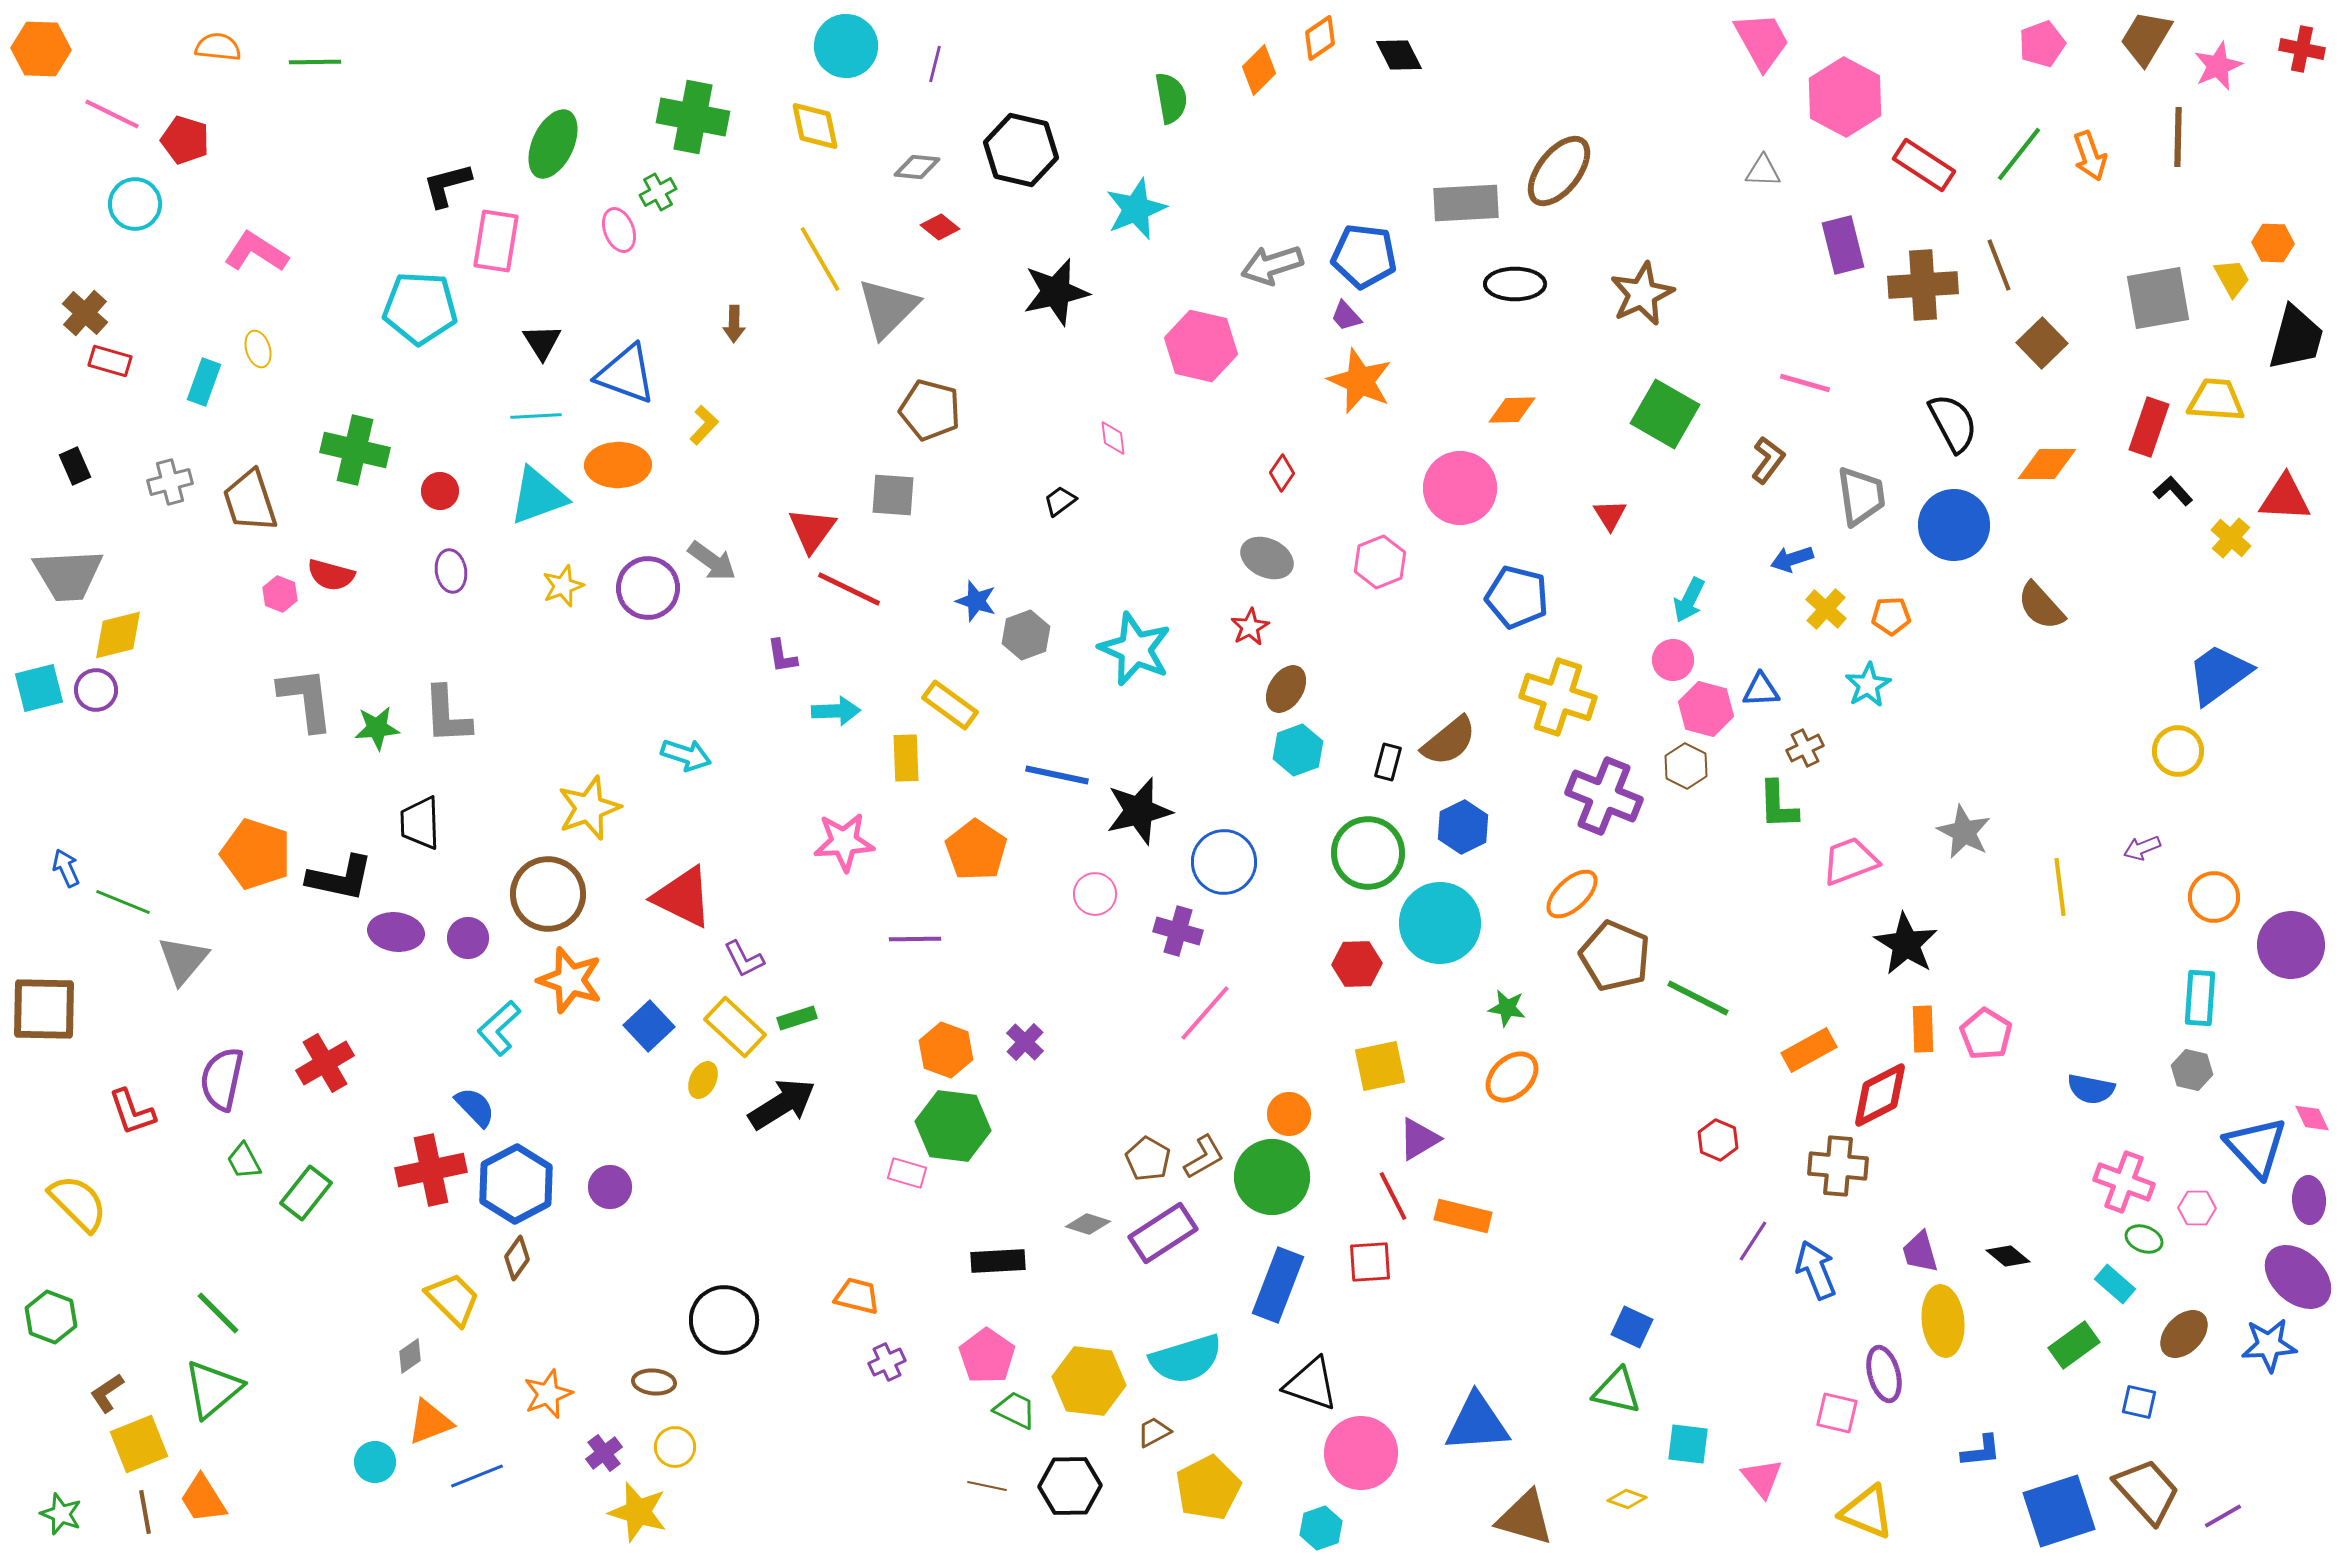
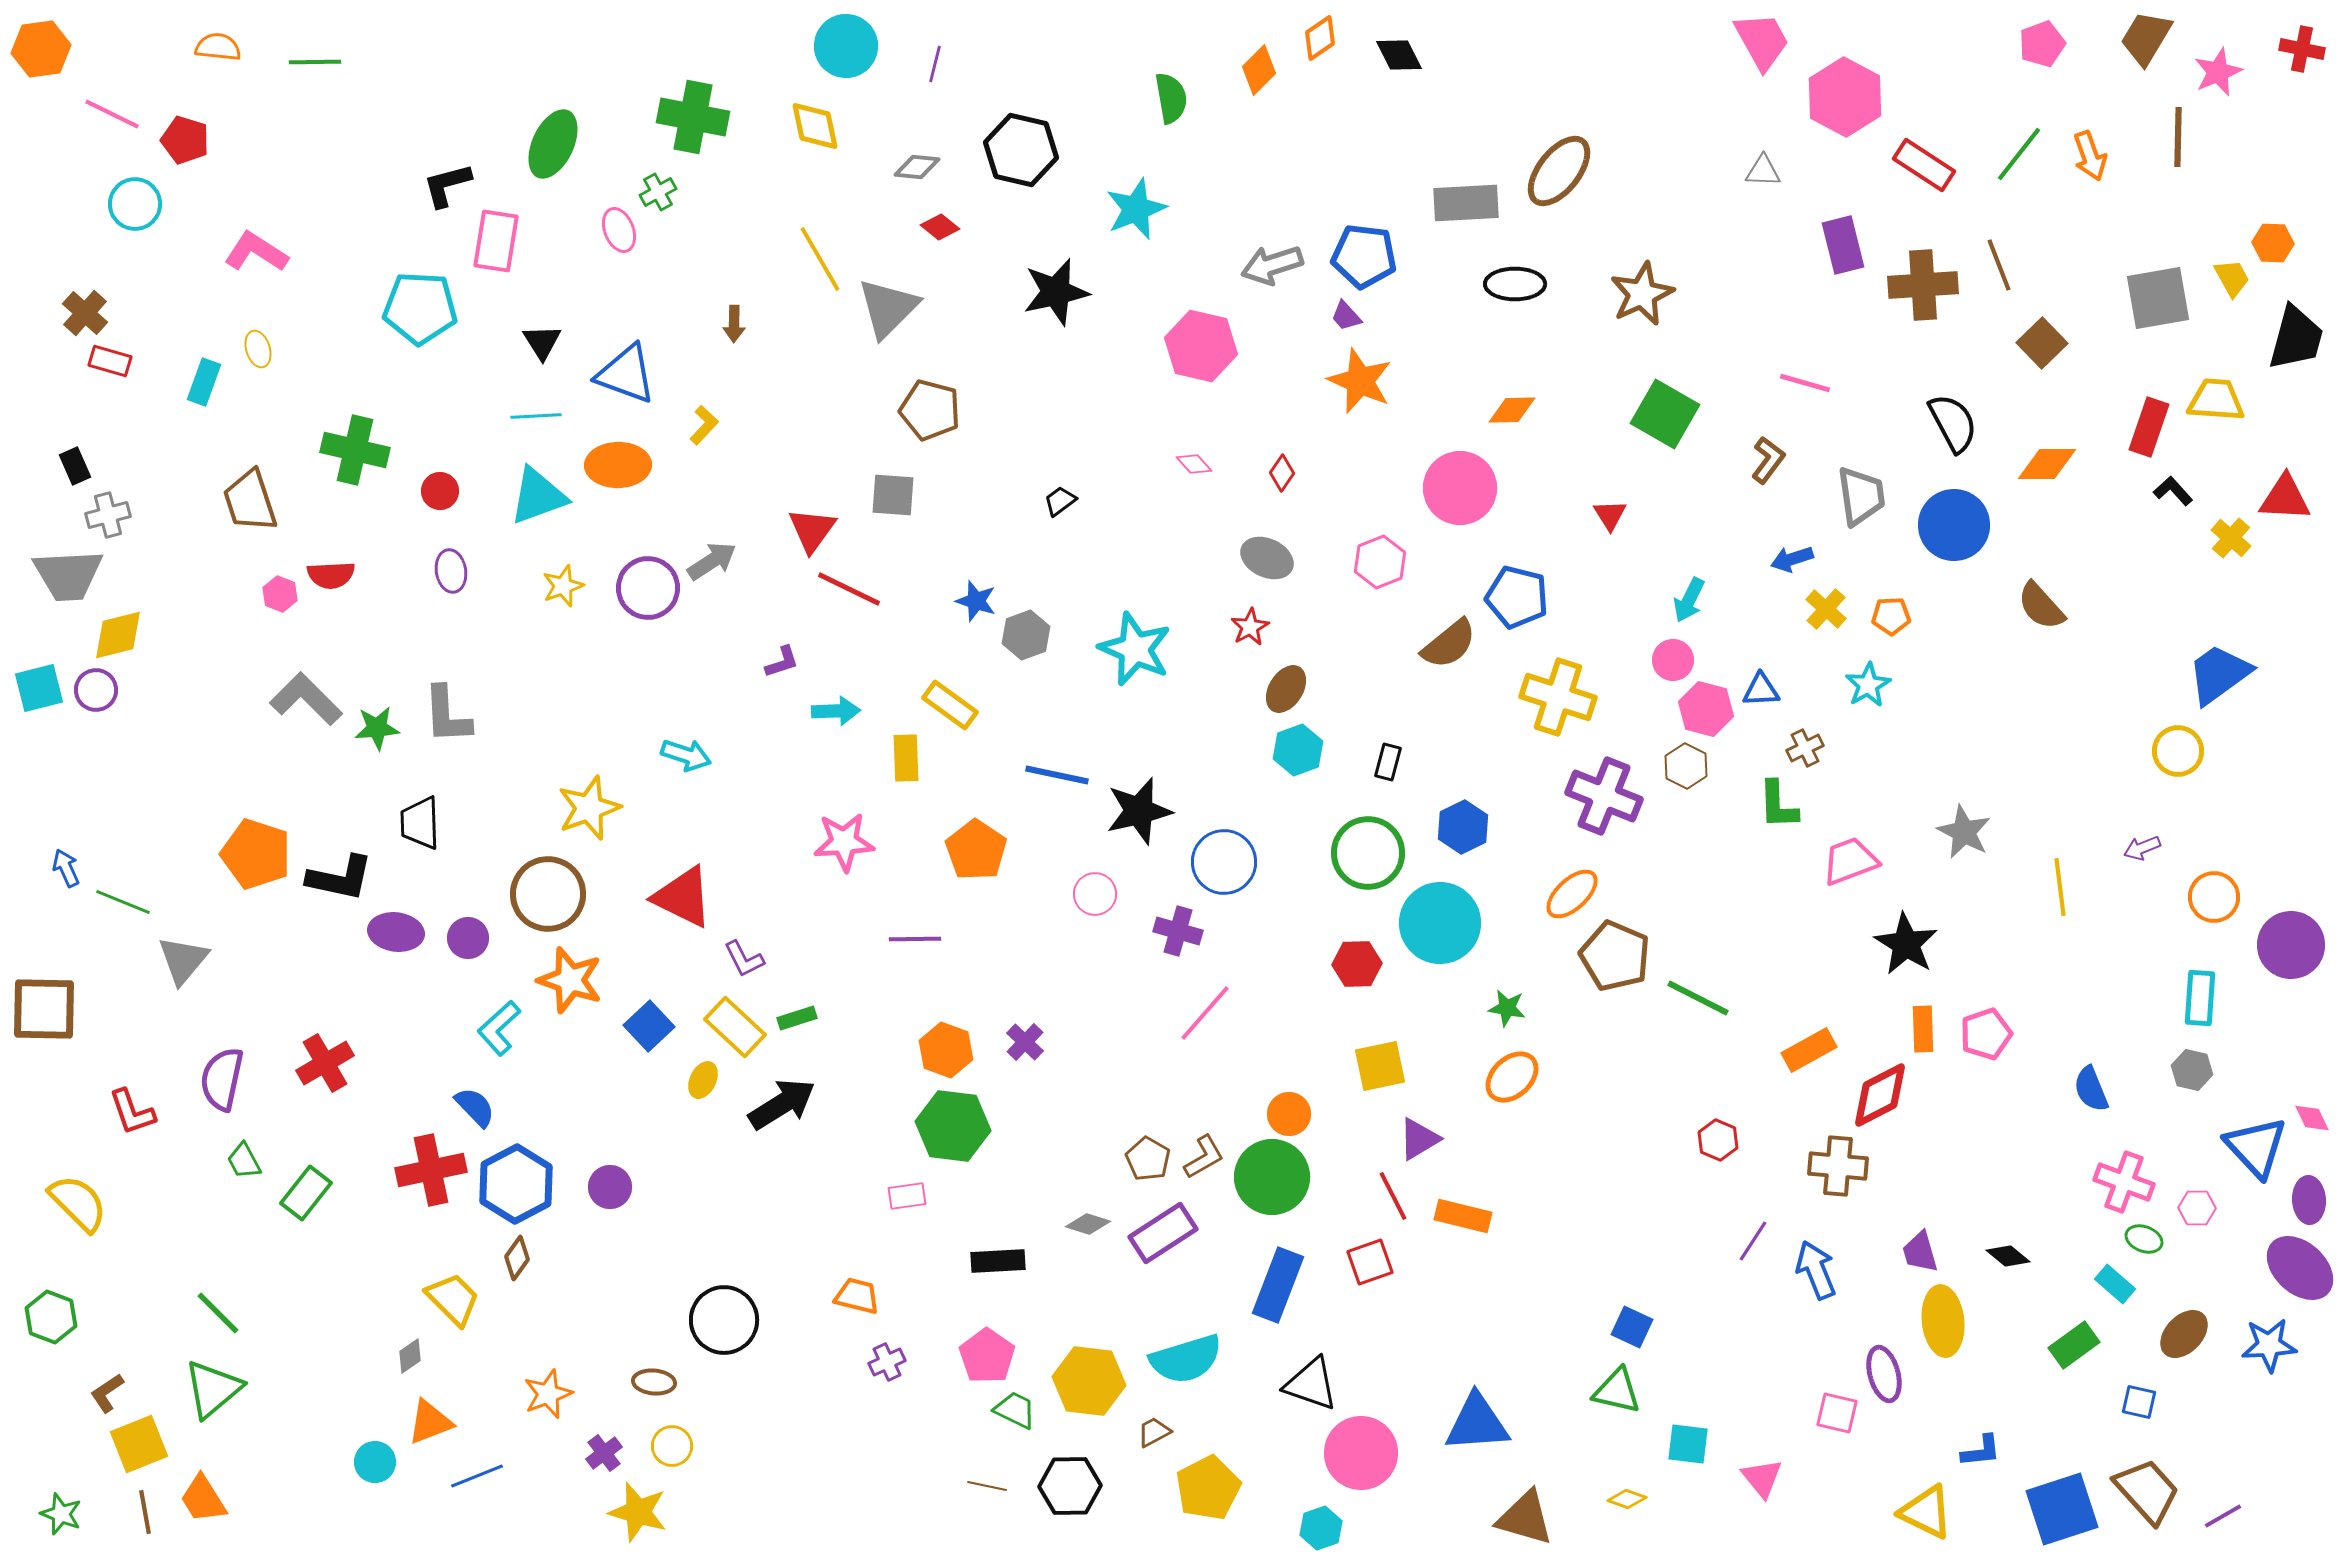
orange hexagon at (41, 49): rotated 10 degrees counterclockwise
pink star at (2218, 66): moved 6 px down
pink diamond at (1113, 438): moved 81 px right, 26 px down; rotated 36 degrees counterclockwise
gray cross at (170, 482): moved 62 px left, 33 px down
gray arrow at (712, 561): rotated 69 degrees counterclockwise
red semicircle at (331, 575): rotated 18 degrees counterclockwise
purple L-shape at (782, 656): moved 6 px down; rotated 99 degrees counterclockwise
gray L-shape at (306, 699): rotated 38 degrees counterclockwise
brown semicircle at (1449, 741): moved 97 px up
pink pentagon at (1986, 1034): rotated 21 degrees clockwise
blue semicircle at (2091, 1089): rotated 57 degrees clockwise
pink rectangle at (907, 1173): moved 23 px down; rotated 24 degrees counterclockwise
red square at (1370, 1262): rotated 15 degrees counterclockwise
purple ellipse at (2298, 1277): moved 2 px right, 9 px up
yellow circle at (675, 1447): moved 3 px left, 1 px up
blue square at (2059, 1511): moved 3 px right, 2 px up
yellow triangle at (1867, 1512): moved 59 px right; rotated 4 degrees clockwise
